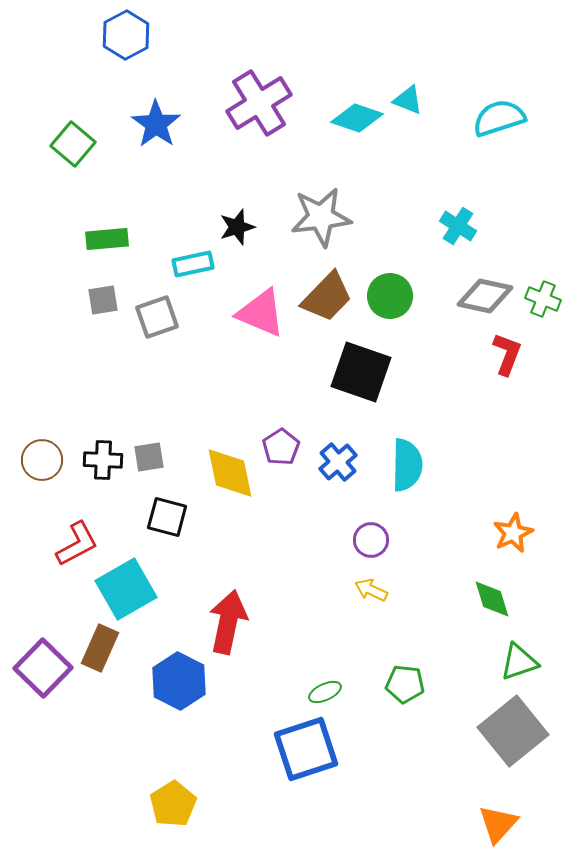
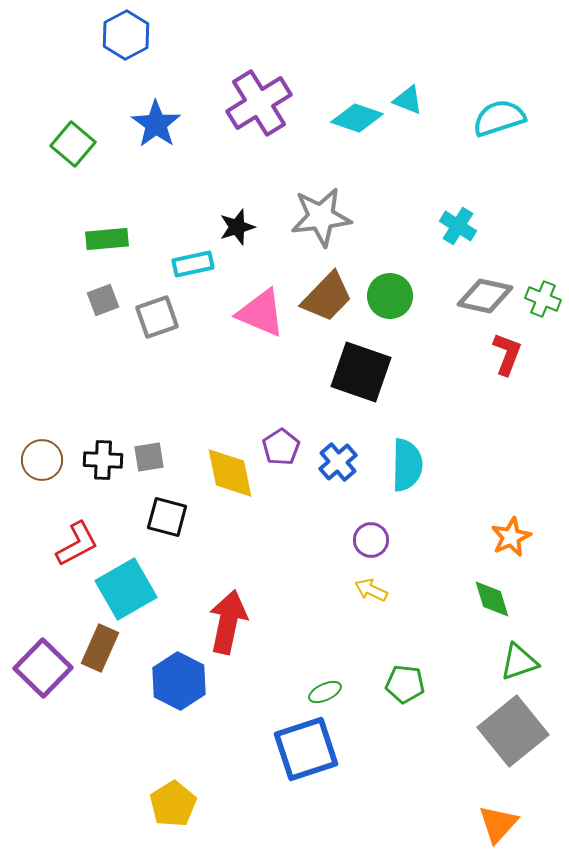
gray square at (103, 300): rotated 12 degrees counterclockwise
orange star at (513, 533): moved 2 px left, 4 px down
